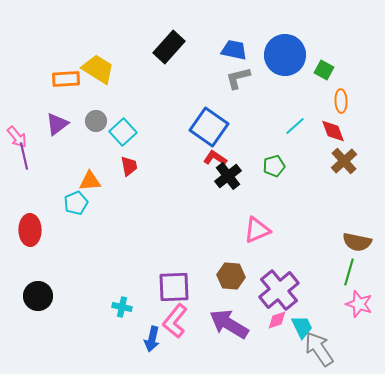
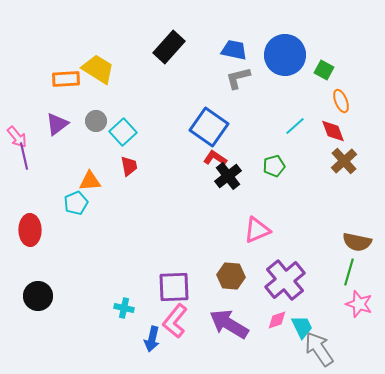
orange ellipse: rotated 20 degrees counterclockwise
purple cross: moved 6 px right, 10 px up
cyan cross: moved 2 px right, 1 px down
